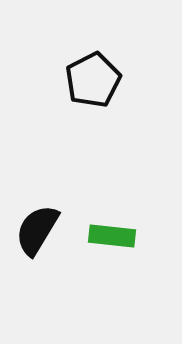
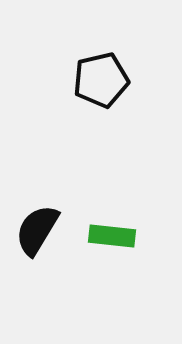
black pentagon: moved 8 px right; rotated 14 degrees clockwise
